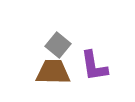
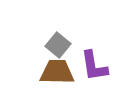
brown trapezoid: moved 4 px right
